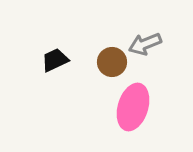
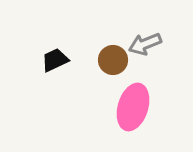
brown circle: moved 1 px right, 2 px up
